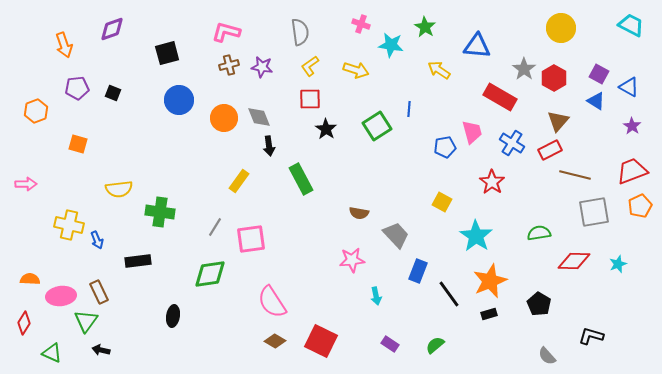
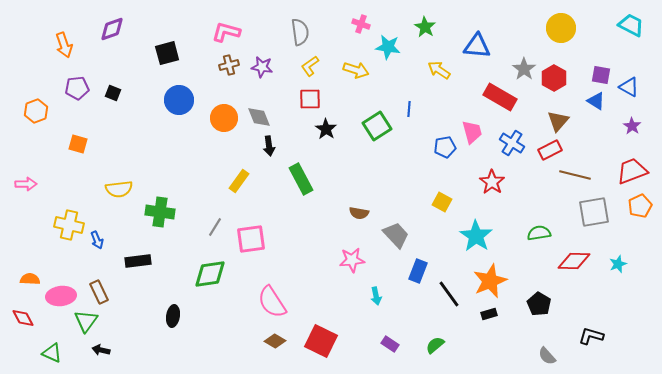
cyan star at (391, 45): moved 3 px left, 2 px down
purple square at (599, 74): moved 2 px right, 1 px down; rotated 18 degrees counterclockwise
red diamond at (24, 323): moved 1 px left, 5 px up; rotated 60 degrees counterclockwise
